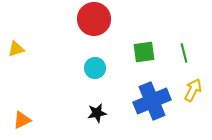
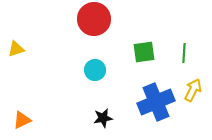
green line: rotated 18 degrees clockwise
cyan circle: moved 2 px down
blue cross: moved 4 px right, 1 px down
black star: moved 6 px right, 5 px down
